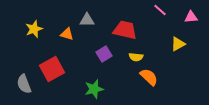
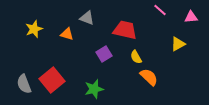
gray triangle: moved 2 px up; rotated 21 degrees clockwise
yellow semicircle: rotated 56 degrees clockwise
red square: moved 11 px down; rotated 10 degrees counterclockwise
